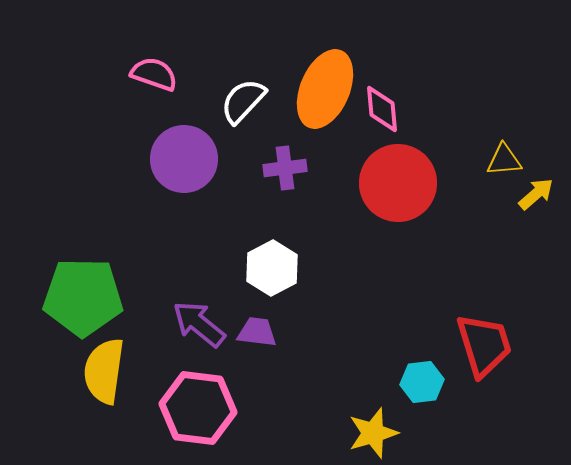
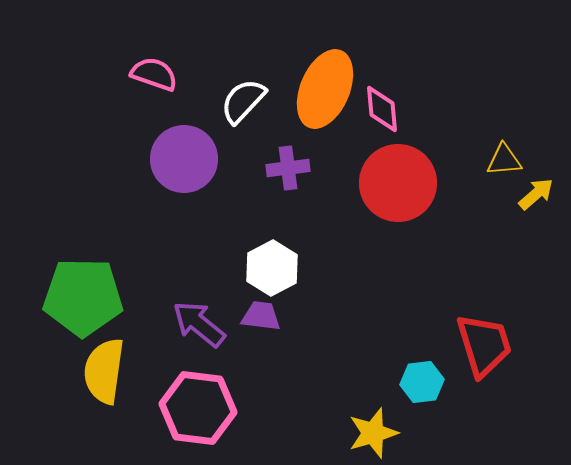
purple cross: moved 3 px right
purple trapezoid: moved 4 px right, 16 px up
